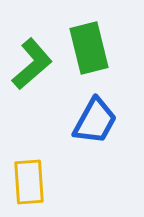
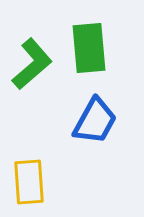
green rectangle: rotated 9 degrees clockwise
